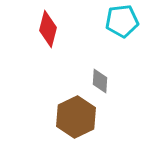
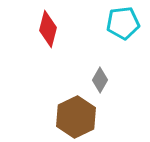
cyan pentagon: moved 1 px right, 2 px down
gray diamond: moved 1 px up; rotated 25 degrees clockwise
